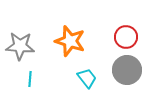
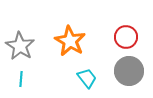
orange star: rotated 12 degrees clockwise
gray star: rotated 28 degrees clockwise
gray circle: moved 2 px right, 1 px down
cyan line: moved 9 px left
